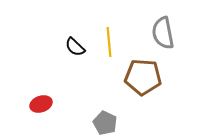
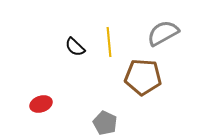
gray semicircle: rotated 72 degrees clockwise
